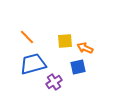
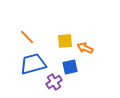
blue square: moved 8 px left
